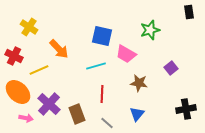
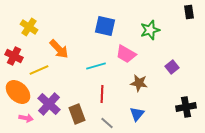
blue square: moved 3 px right, 10 px up
purple square: moved 1 px right, 1 px up
black cross: moved 2 px up
